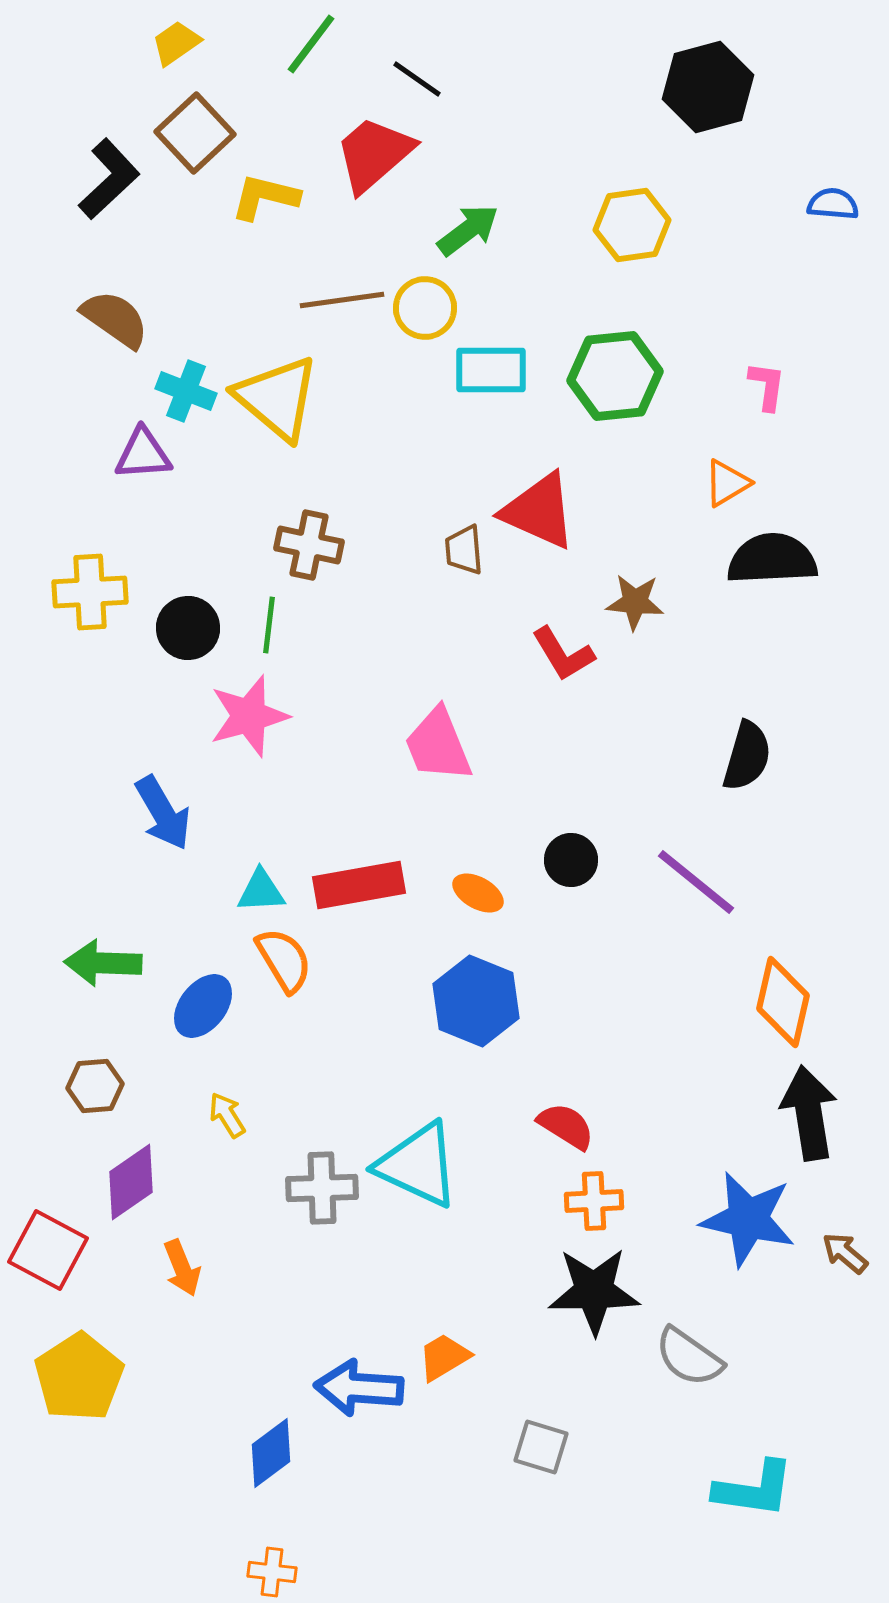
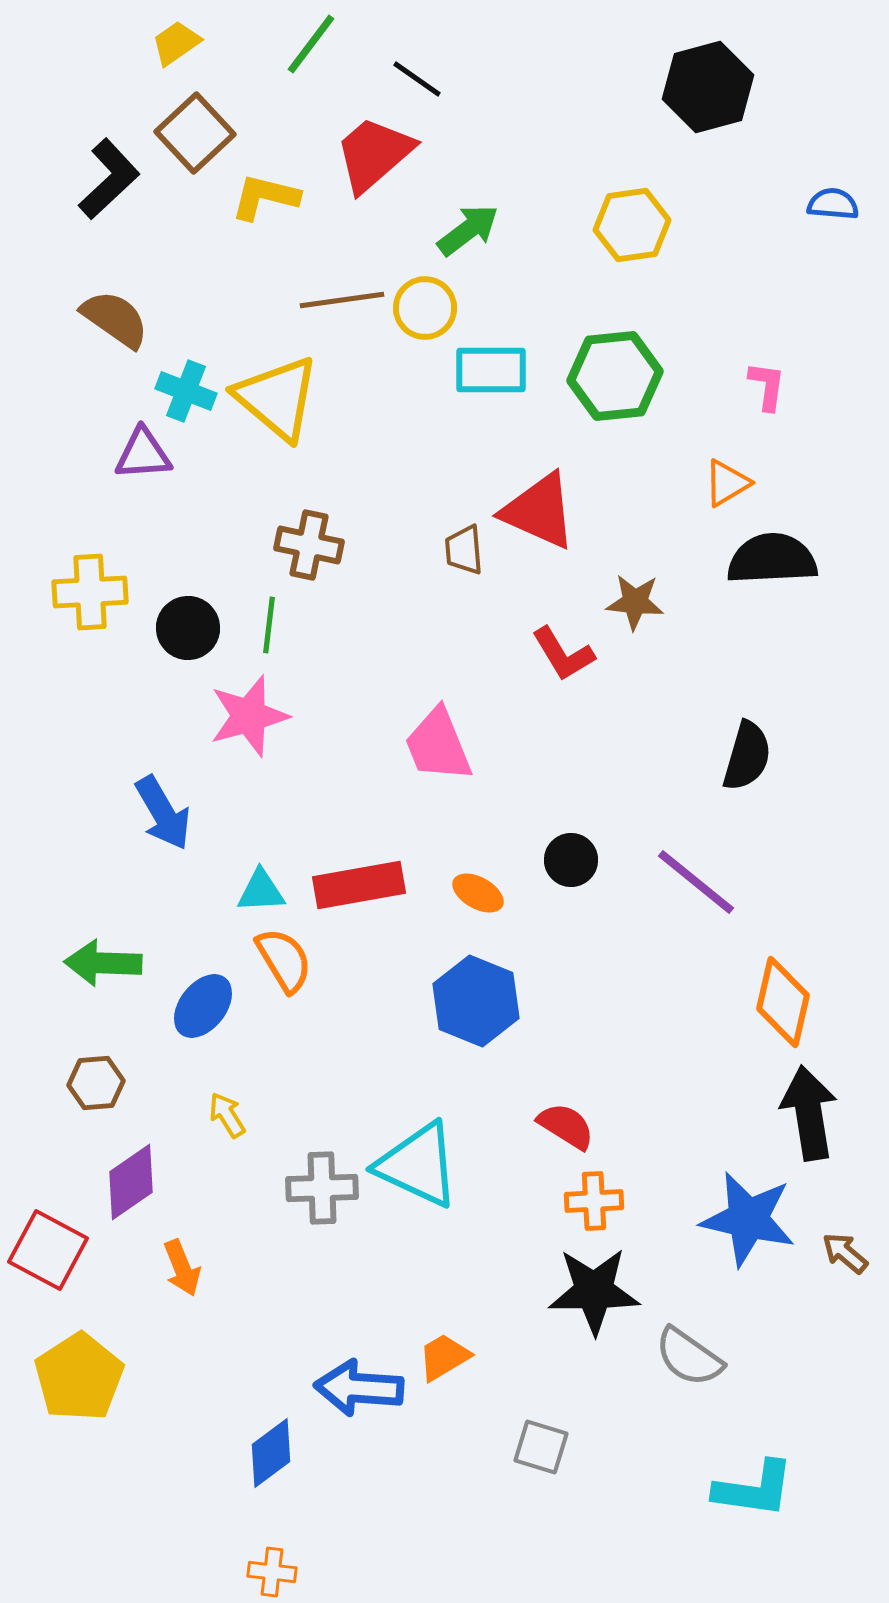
brown hexagon at (95, 1086): moved 1 px right, 3 px up
